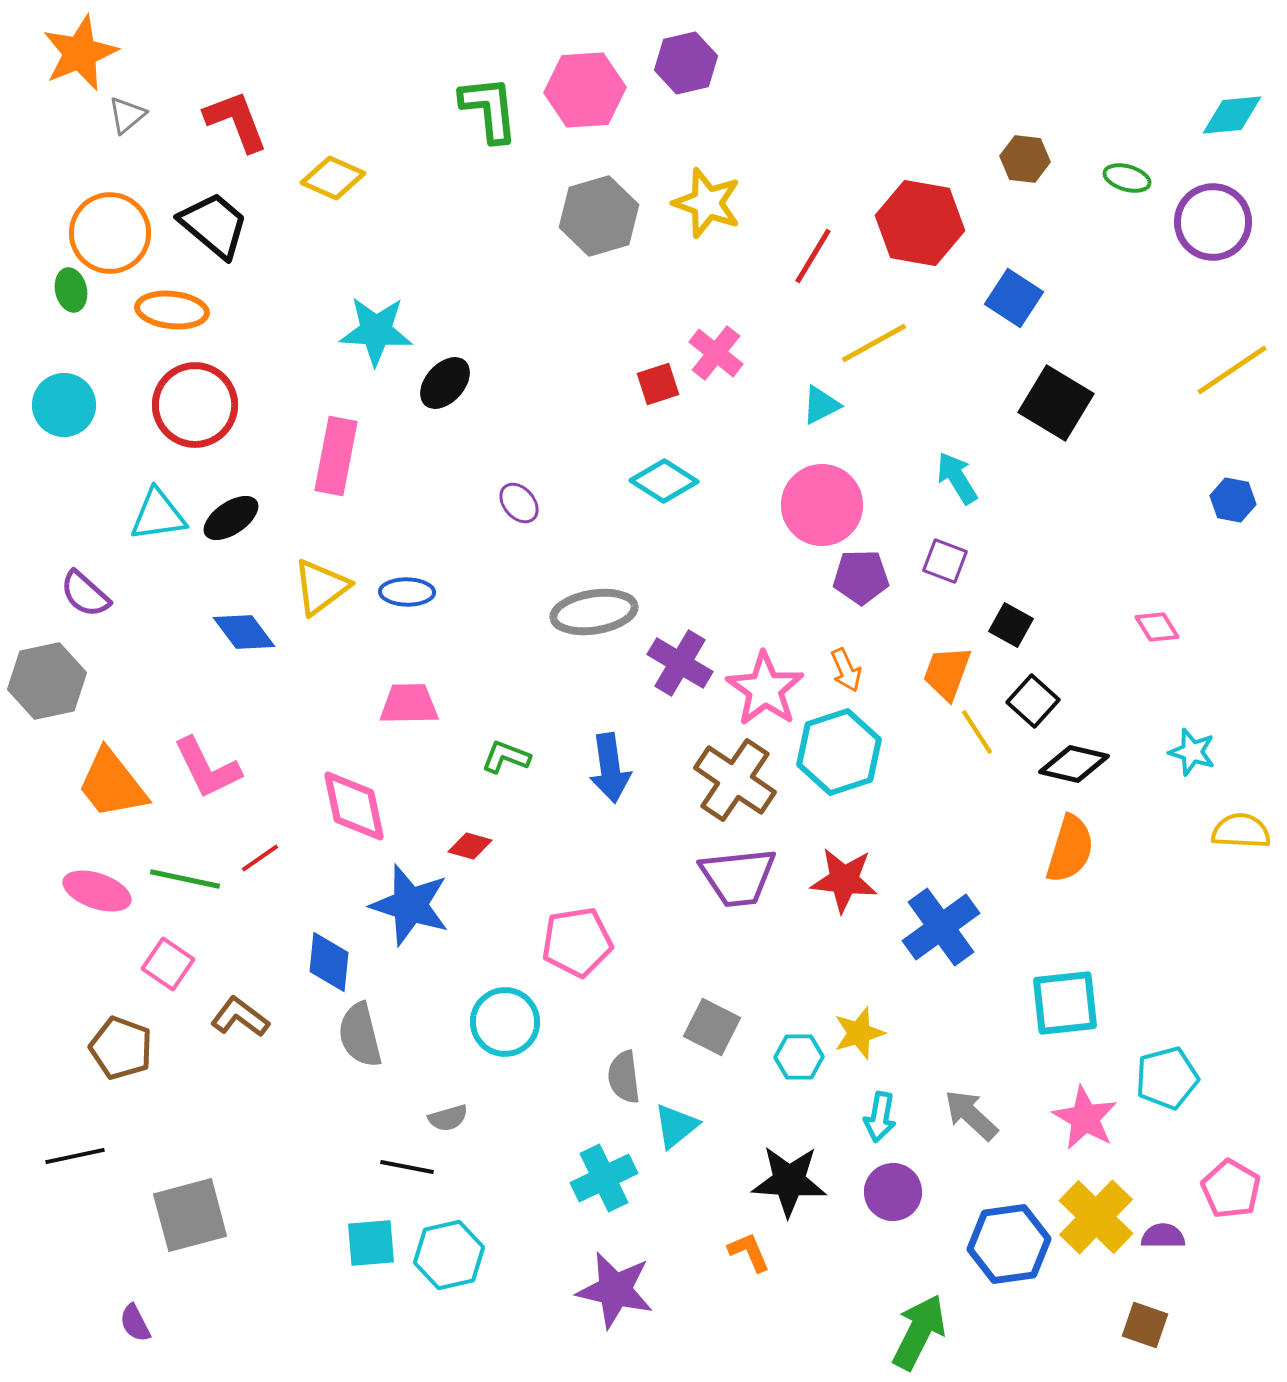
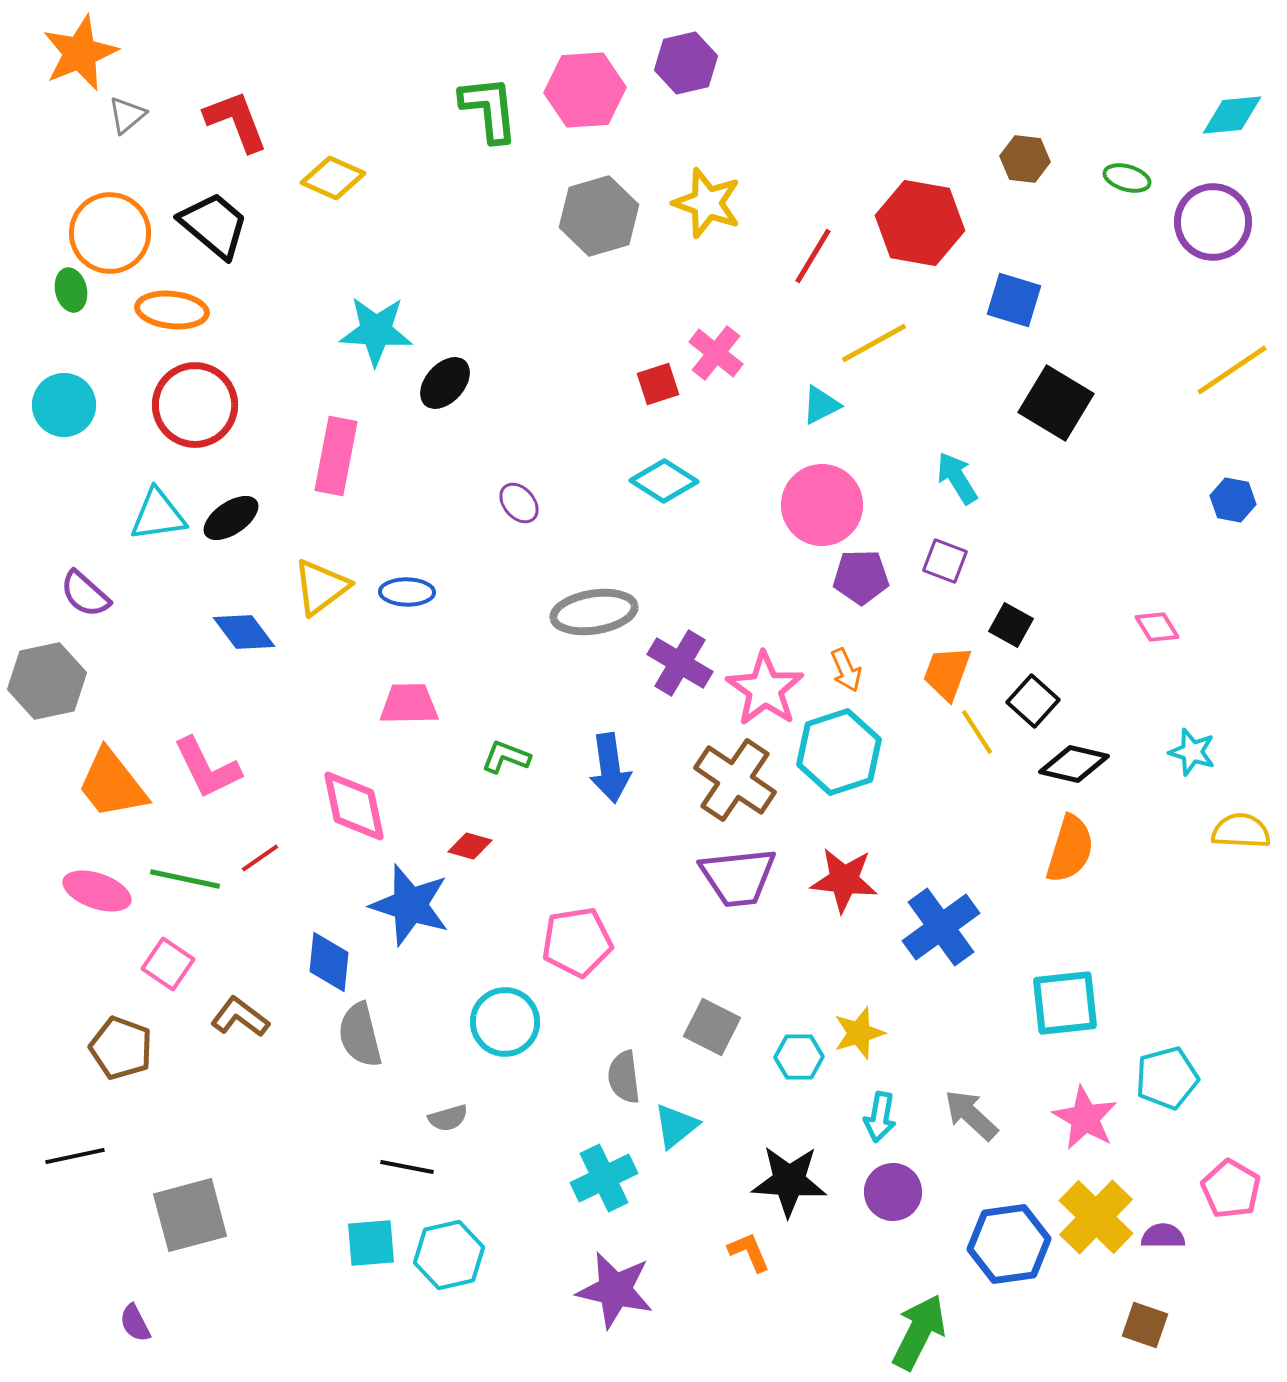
blue square at (1014, 298): moved 2 px down; rotated 16 degrees counterclockwise
